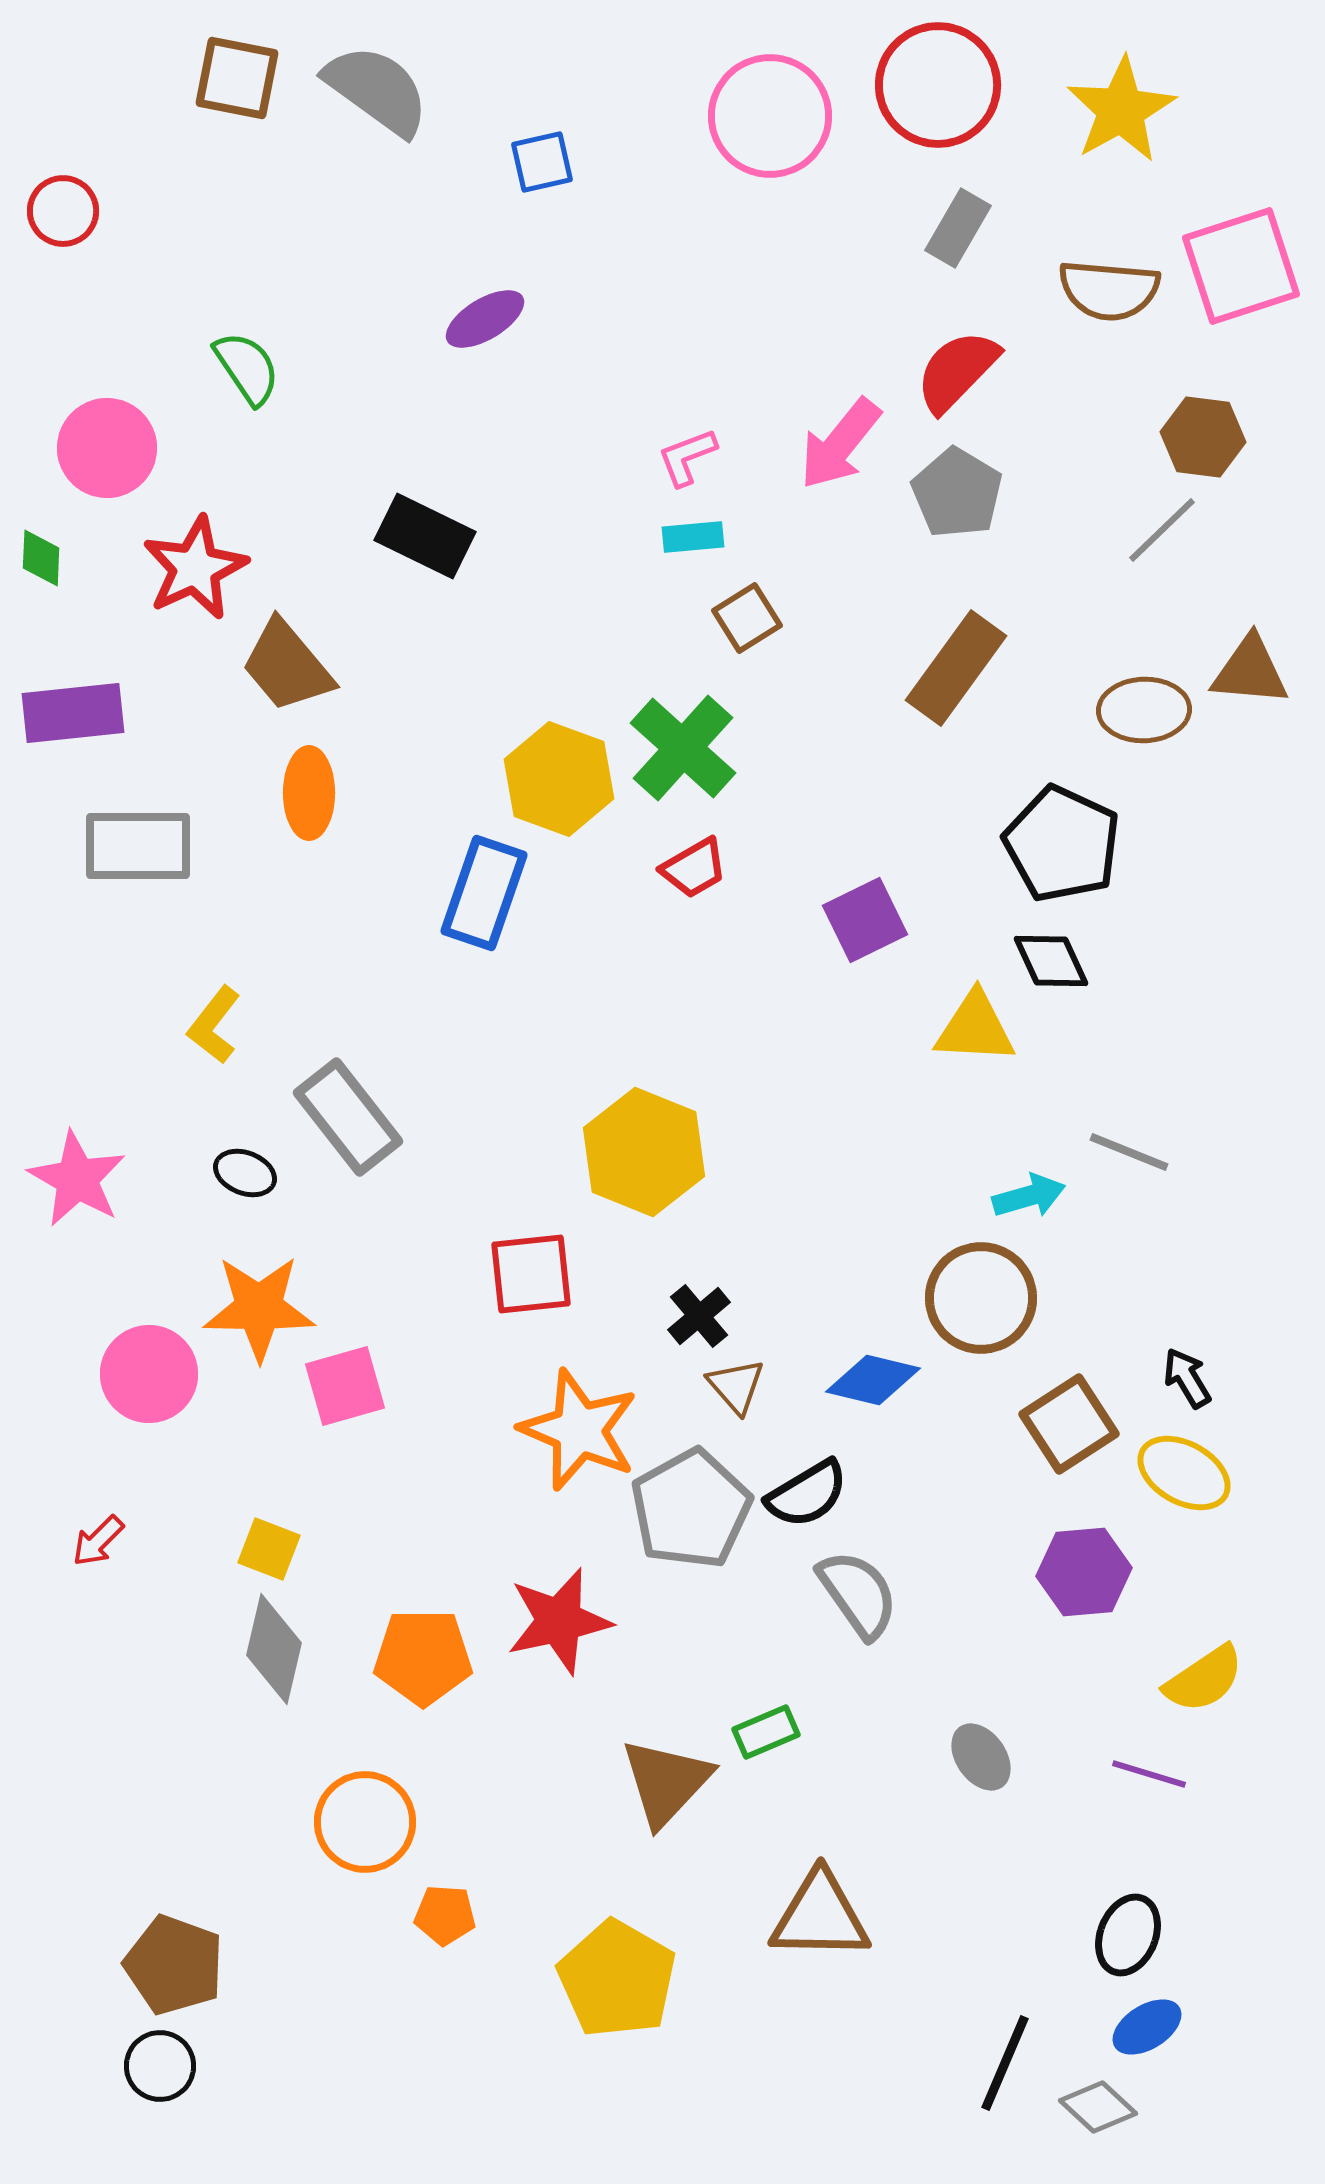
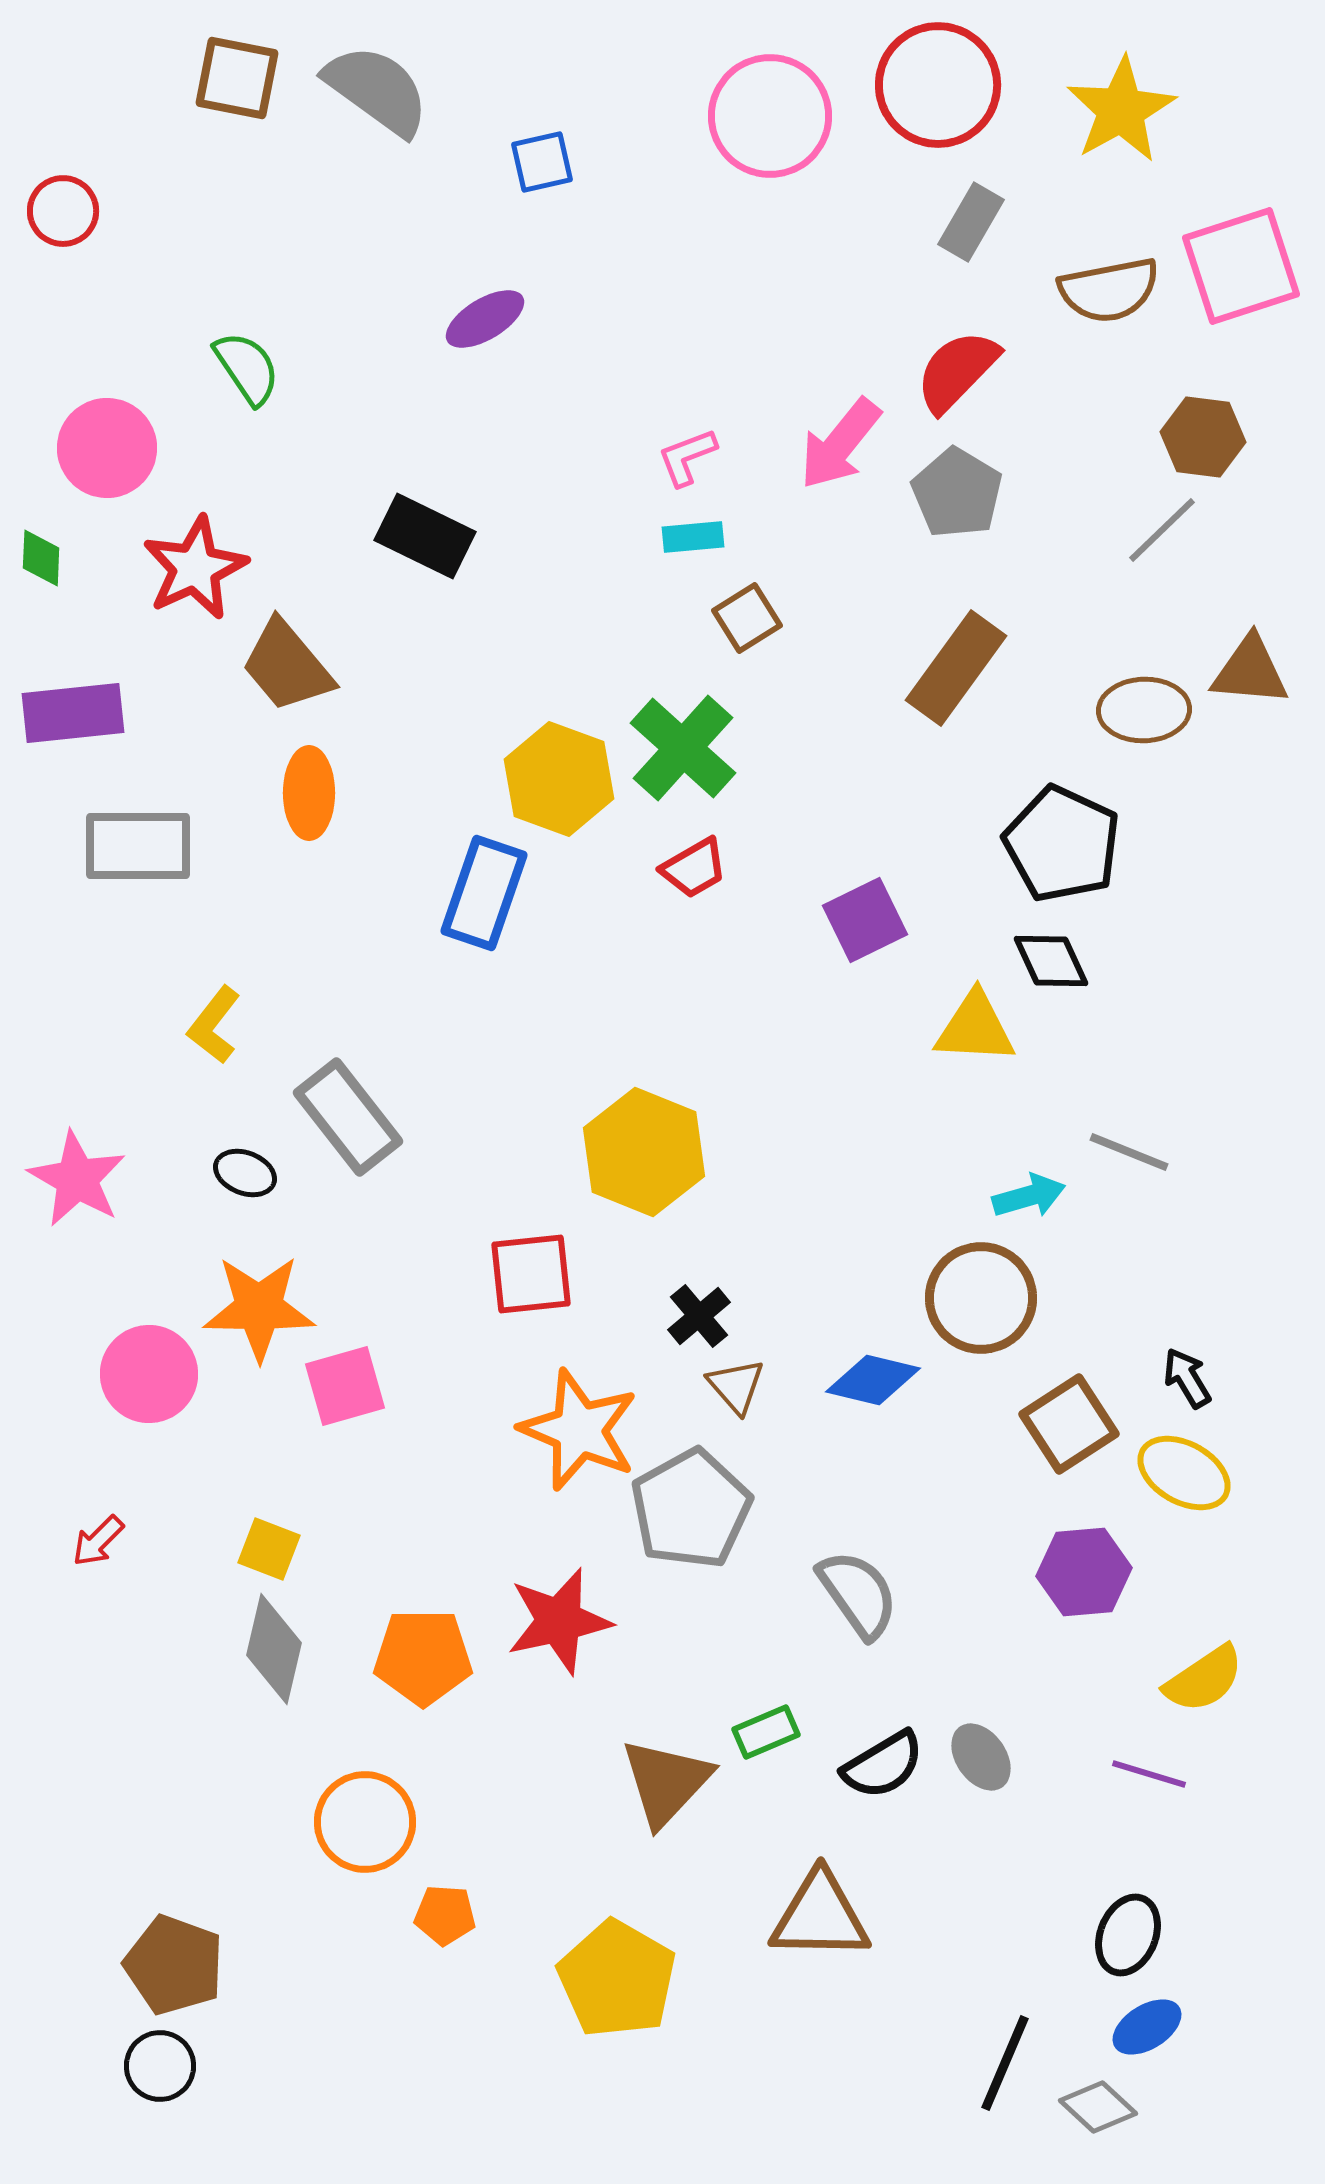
gray rectangle at (958, 228): moved 13 px right, 6 px up
brown semicircle at (1109, 290): rotated 16 degrees counterclockwise
black semicircle at (807, 1494): moved 76 px right, 271 px down
